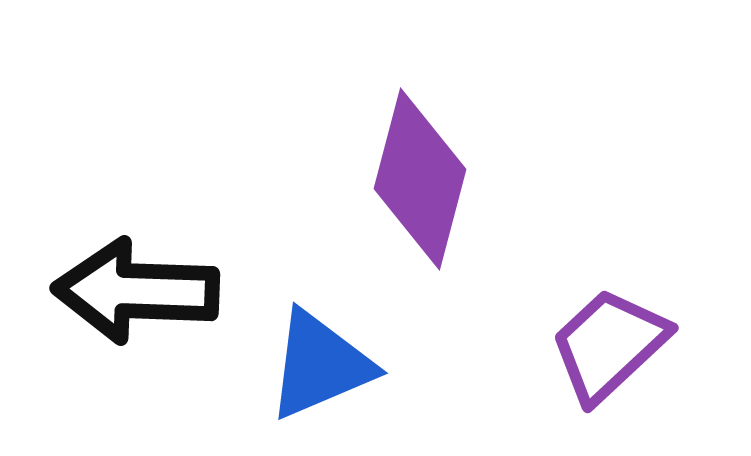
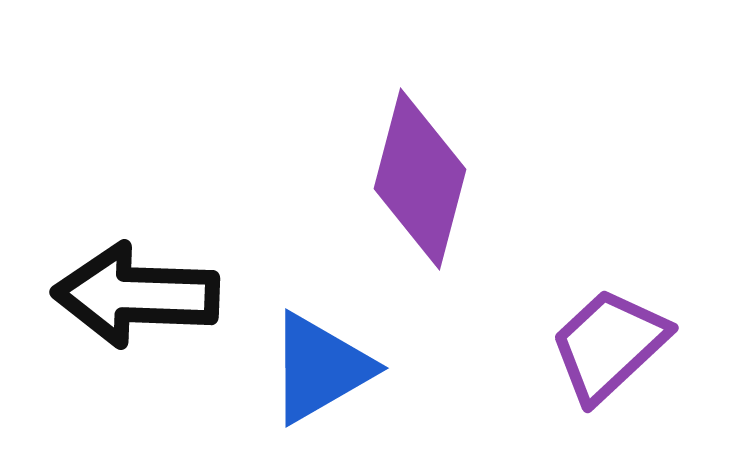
black arrow: moved 4 px down
blue triangle: moved 3 px down; rotated 7 degrees counterclockwise
